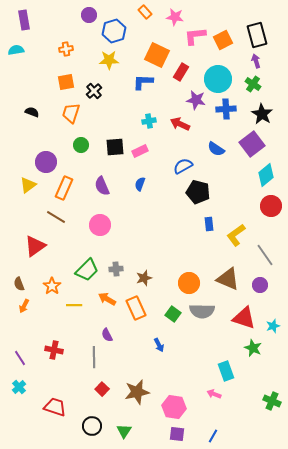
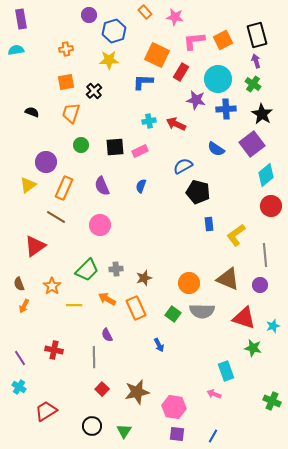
purple rectangle at (24, 20): moved 3 px left, 1 px up
pink L-shape at (195, 36): moved 1 px left, 5 px down
red arrow at (180, 124): moved 4 px left
blue semicircle at (140, 184): moved 1 px right, 2 px down
gray line at (265, 255): rotated 30 degrees clockwise
green star at (253, 348): rotated 12 degrees counterclockwise
cyan cross at (19, 387): rotated 16 degrees counterclockwise
red trapezoid at (55, 407): moved 9 px left, 4 px down; rotated 50 degrees counterclockwise
